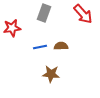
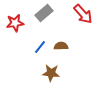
gray rectangle: rotated 30 degrees clockwise
red star: moved 3 px right, 5 px up
blue line: rotated 40 degrees counterclockwise
brown star: moved 1 px up
